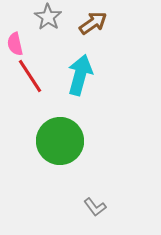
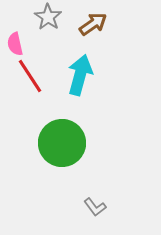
brown arrow: moved 1 px down
green circle: moved 2 px right, 2 px down
